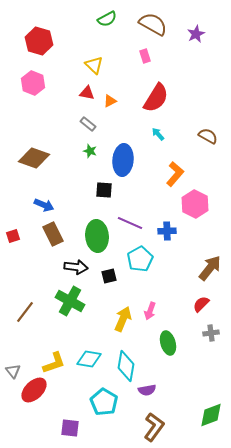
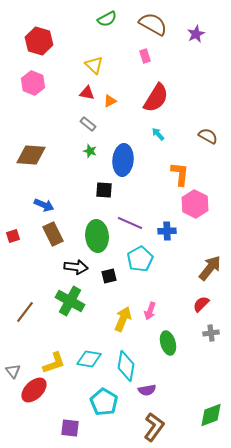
brown diamond at (34, 158): moved 3 px left, 3 px up; rotated 16 degrees counterclockwise
orange L-shape at (175, 174): moved 5 px right; rotated 35 degrees counterclockwise
